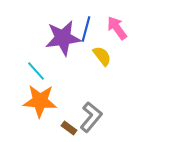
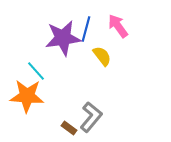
pink arrow: moved 1 px right, 2 px up
orange star: moved 13 px left, 5 px up
